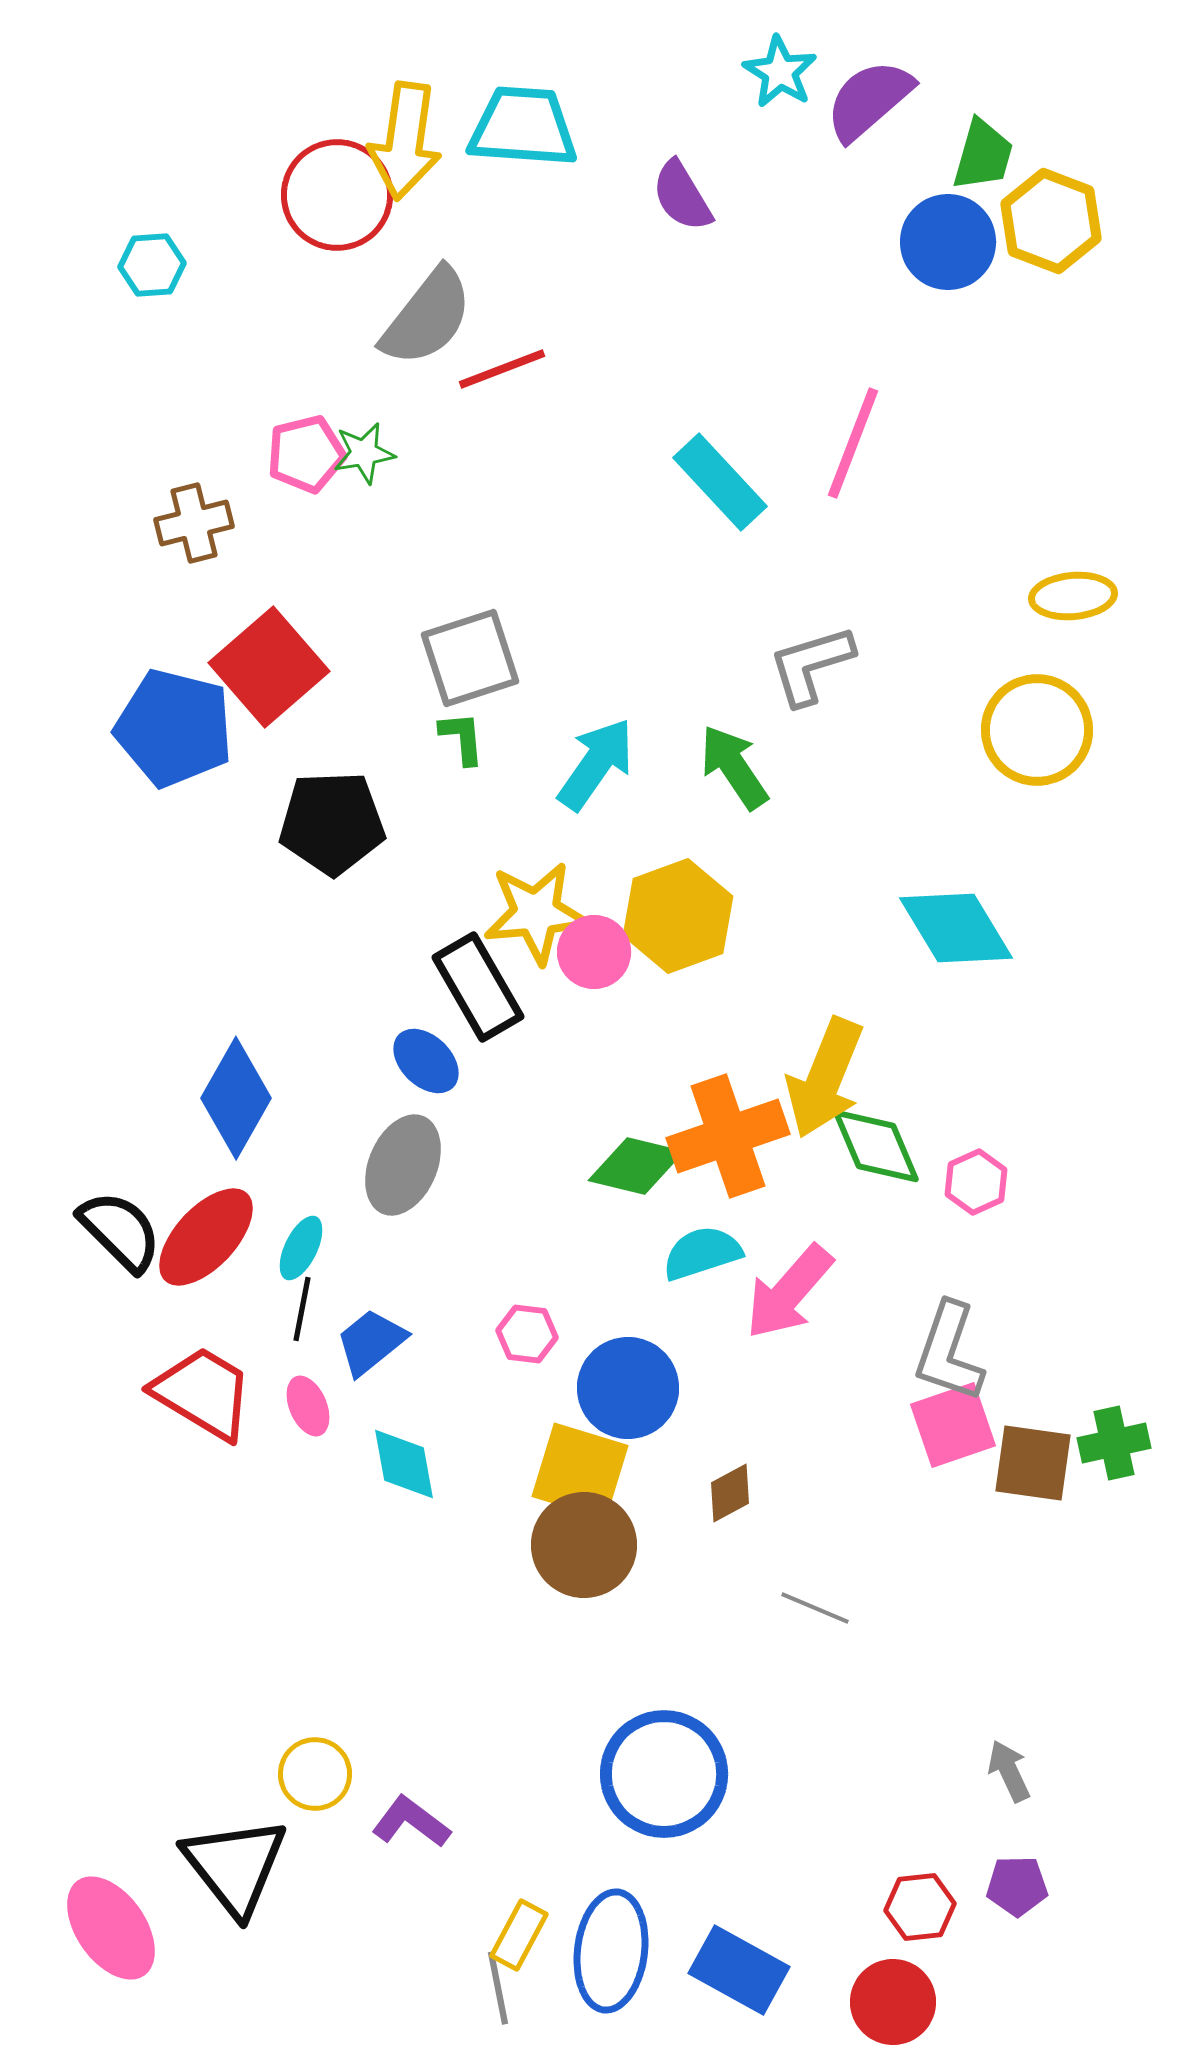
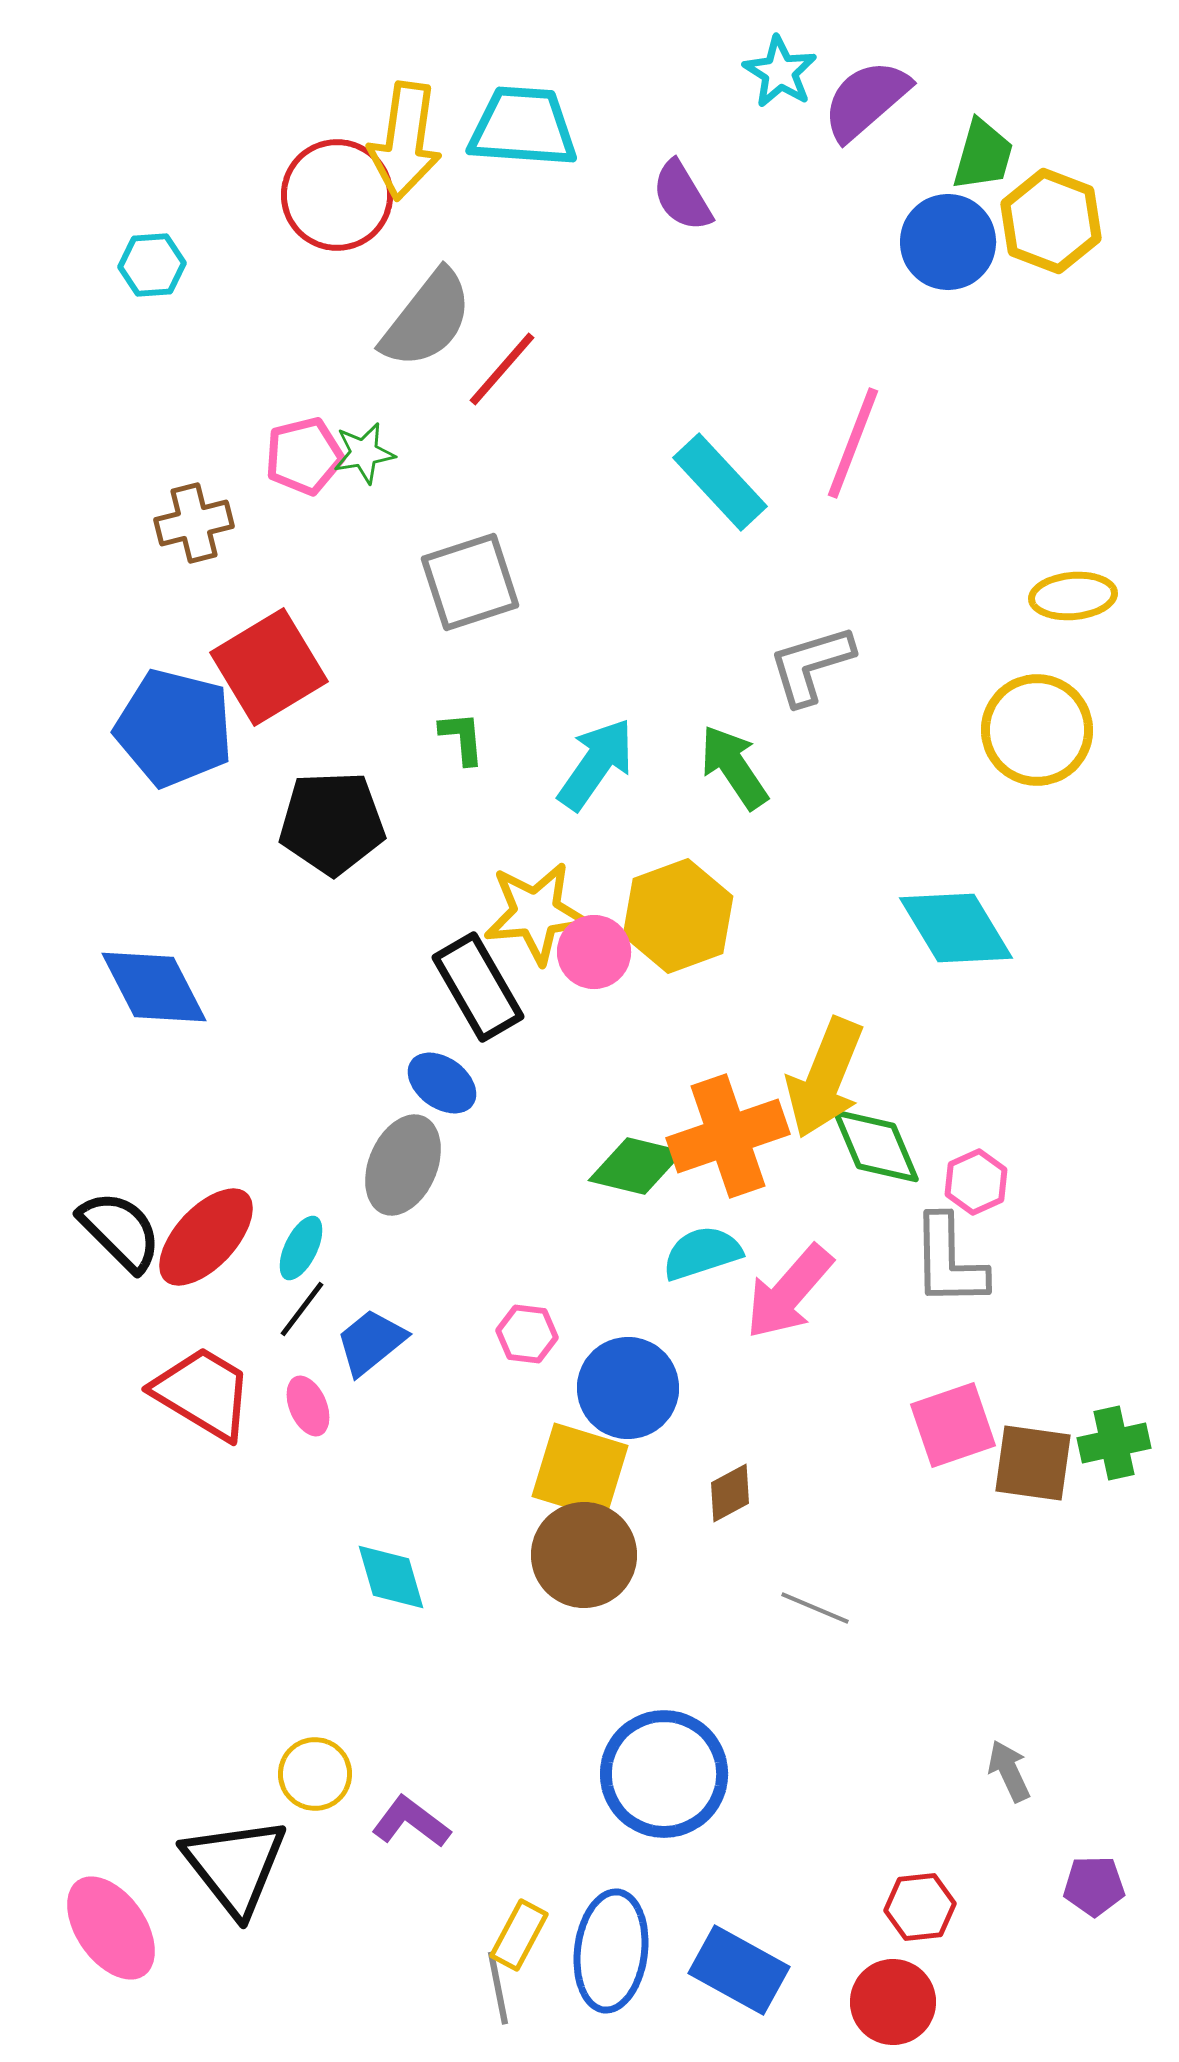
purple semicircle at (869, 100): moved 3 px left
gray semicircle at (427, 317): moved 2 px down
red line at (502, 369): rotated 28 degrees counterclockwise
pink pentagon at (306, 454): moved 2 px left, 2 px down
gray square at (470, 658): moved 76 px up
red square at (269, 667): rotated 10 degrees clockwise
blue ellipse at (426, 1061): moved 16 px right, 22 px down; rotated 8 degrees counterclockwise
blue diamond at (236, 1098): moved 82 px left, 111 px up; rotated 57 degrees counterclockwise
black line at (302, 1309): rotated 26 degrees clockwise
gray L-shape at (949, 1352): moved 91 px up; rotated 20 degrees counterclockwise
cyan diamond at (404, 1464): moved 13 px left, 113 px down; rotated 6 degrees counterclockwise
brown circle at (584, 1545): moved 10 px down
purple pentagon at (1017, 1886): moved 77 px right
